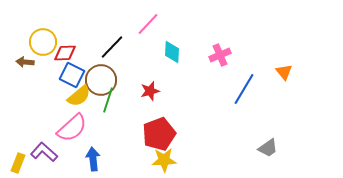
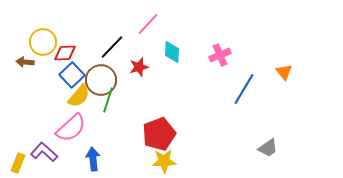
blue square: rotated 20 degrees clockwise
red star: moved 11 px left, 24 px up
yellow semicircle: rotated 10 degrees counterclockwise
pink semicircle: moved 1 px left
yellow star: moved 1 px down
